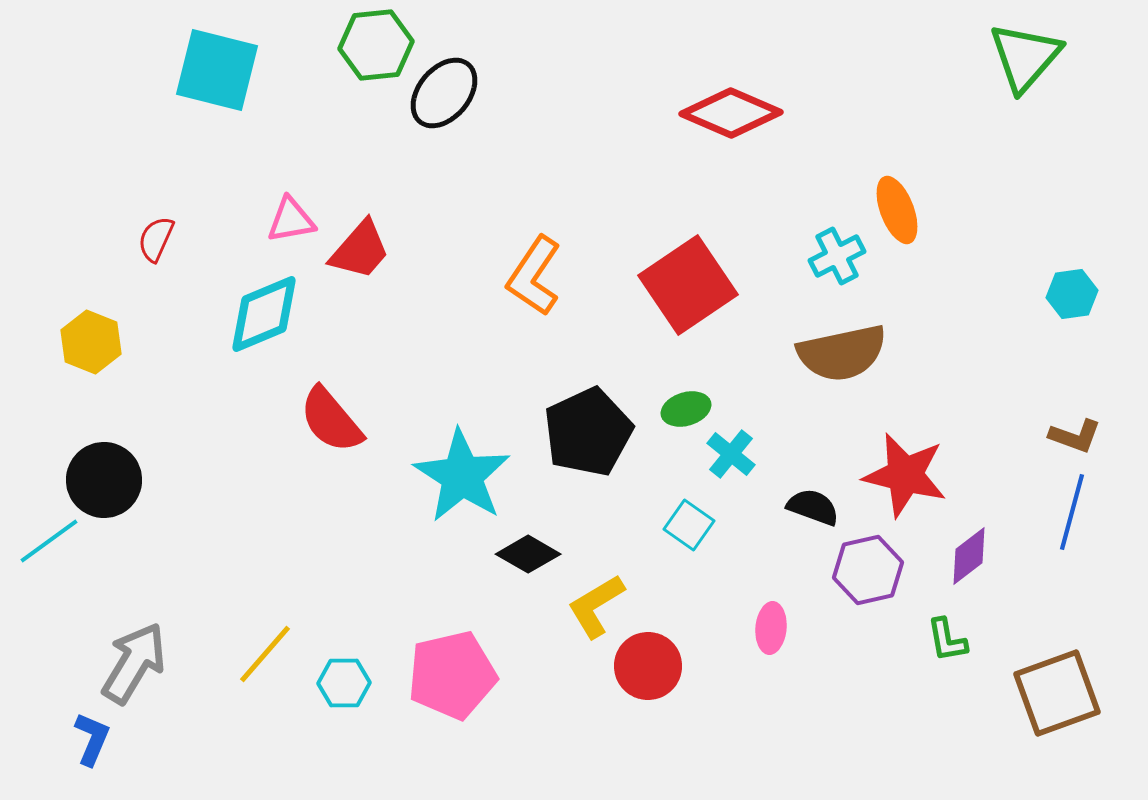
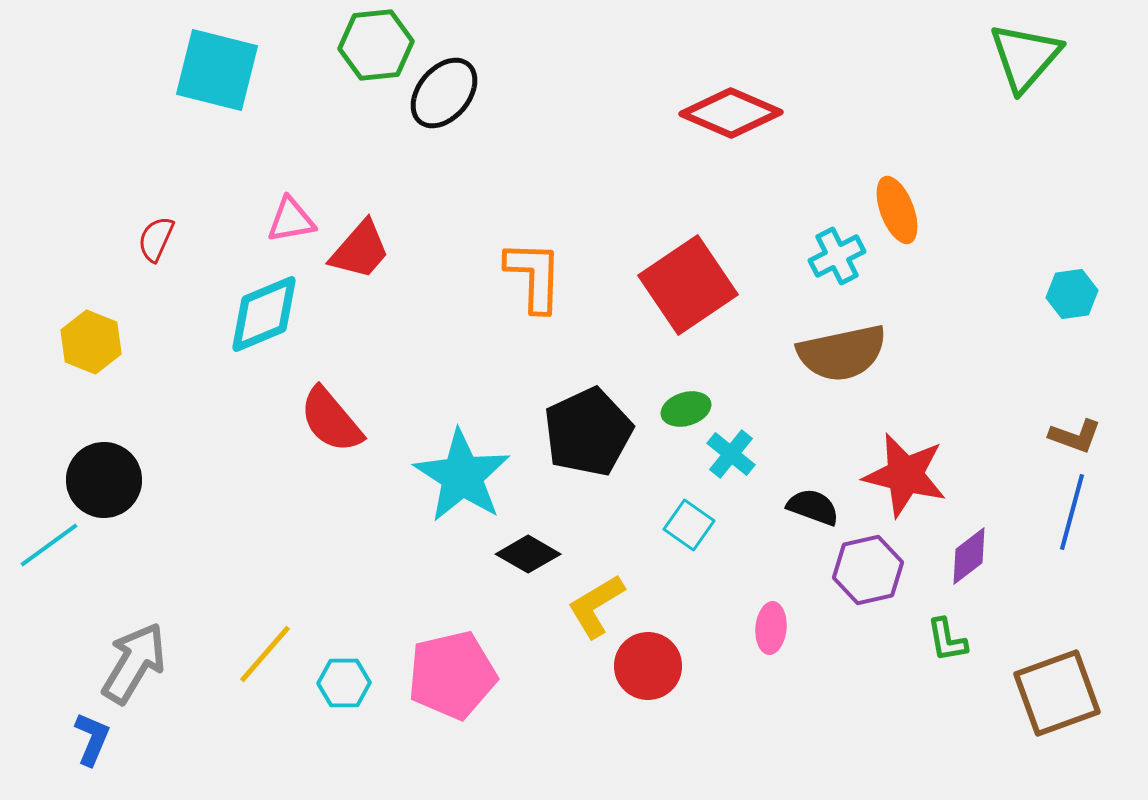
orange L-shape at (534, 276): rotated 148 degrees clockwise
cyan line at (49, 541): moved 4 px down
